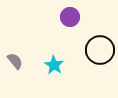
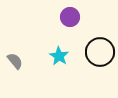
black circle: moved 2 px down
cyan star: moved 5 px right, 9 px up
